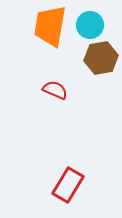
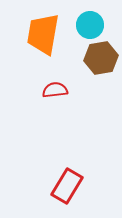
orange trapezoid: moved 7 px left, 8 px down
red semicircle: rotated 30 degrees counterclockwise
red rectangle: moved 1 px left, 1 px down
